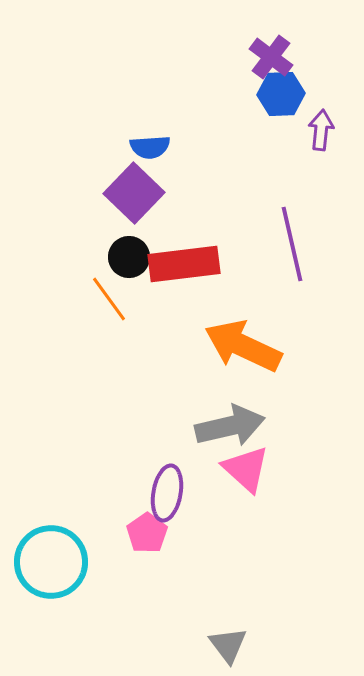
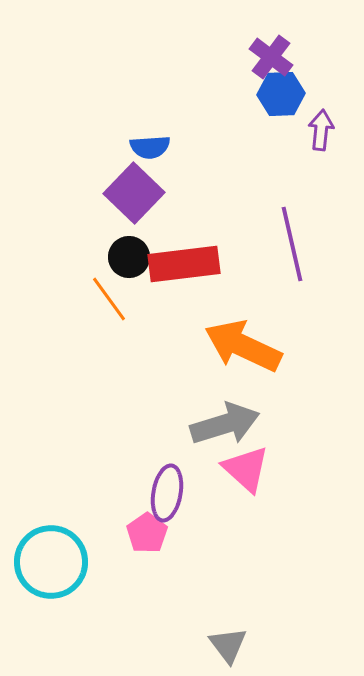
gray arrow: moved 5 px left, 2 px up; rotated 4 degrees counterclockwise
